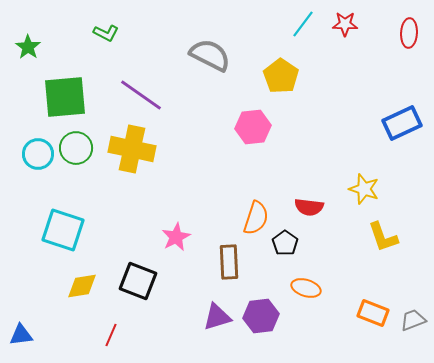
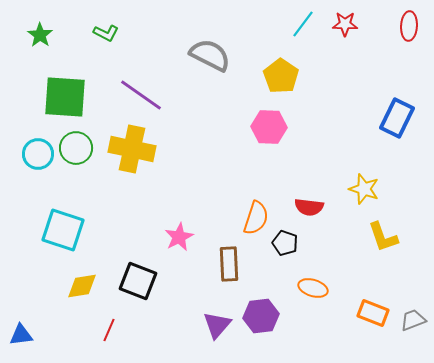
red ellipse: moved 7 px up
green star: moved 12 px right, 12 px up
green square: rotated 9 degrees clockwise
blue rectangle: moved 5 px left, 5 px up; rotated 39 degrees counterclockwise
pink hexagon: moved 16 px right; rotated 8 degrees clockwise
pink star: moved 3 px right
black pentagon: rotated 15 degrees counterclockwise
brown rectangle: moved 2 px down
orange ellipse: moved 7 px right
purple triangle: moved 8 px down; rotated 32 degrees counterclockwise
red line: moved 2 px left, 5 px up
